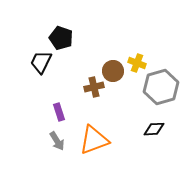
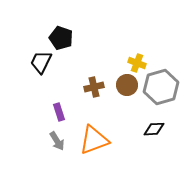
brown circle: moved 14 px right, 14 px down
